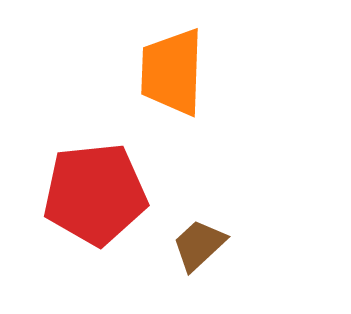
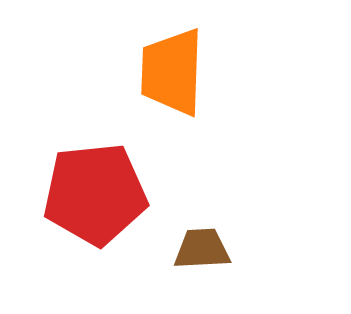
brown trapezoid: moved 3 px right, 4 px down; rotated 40 degrees clockwise
